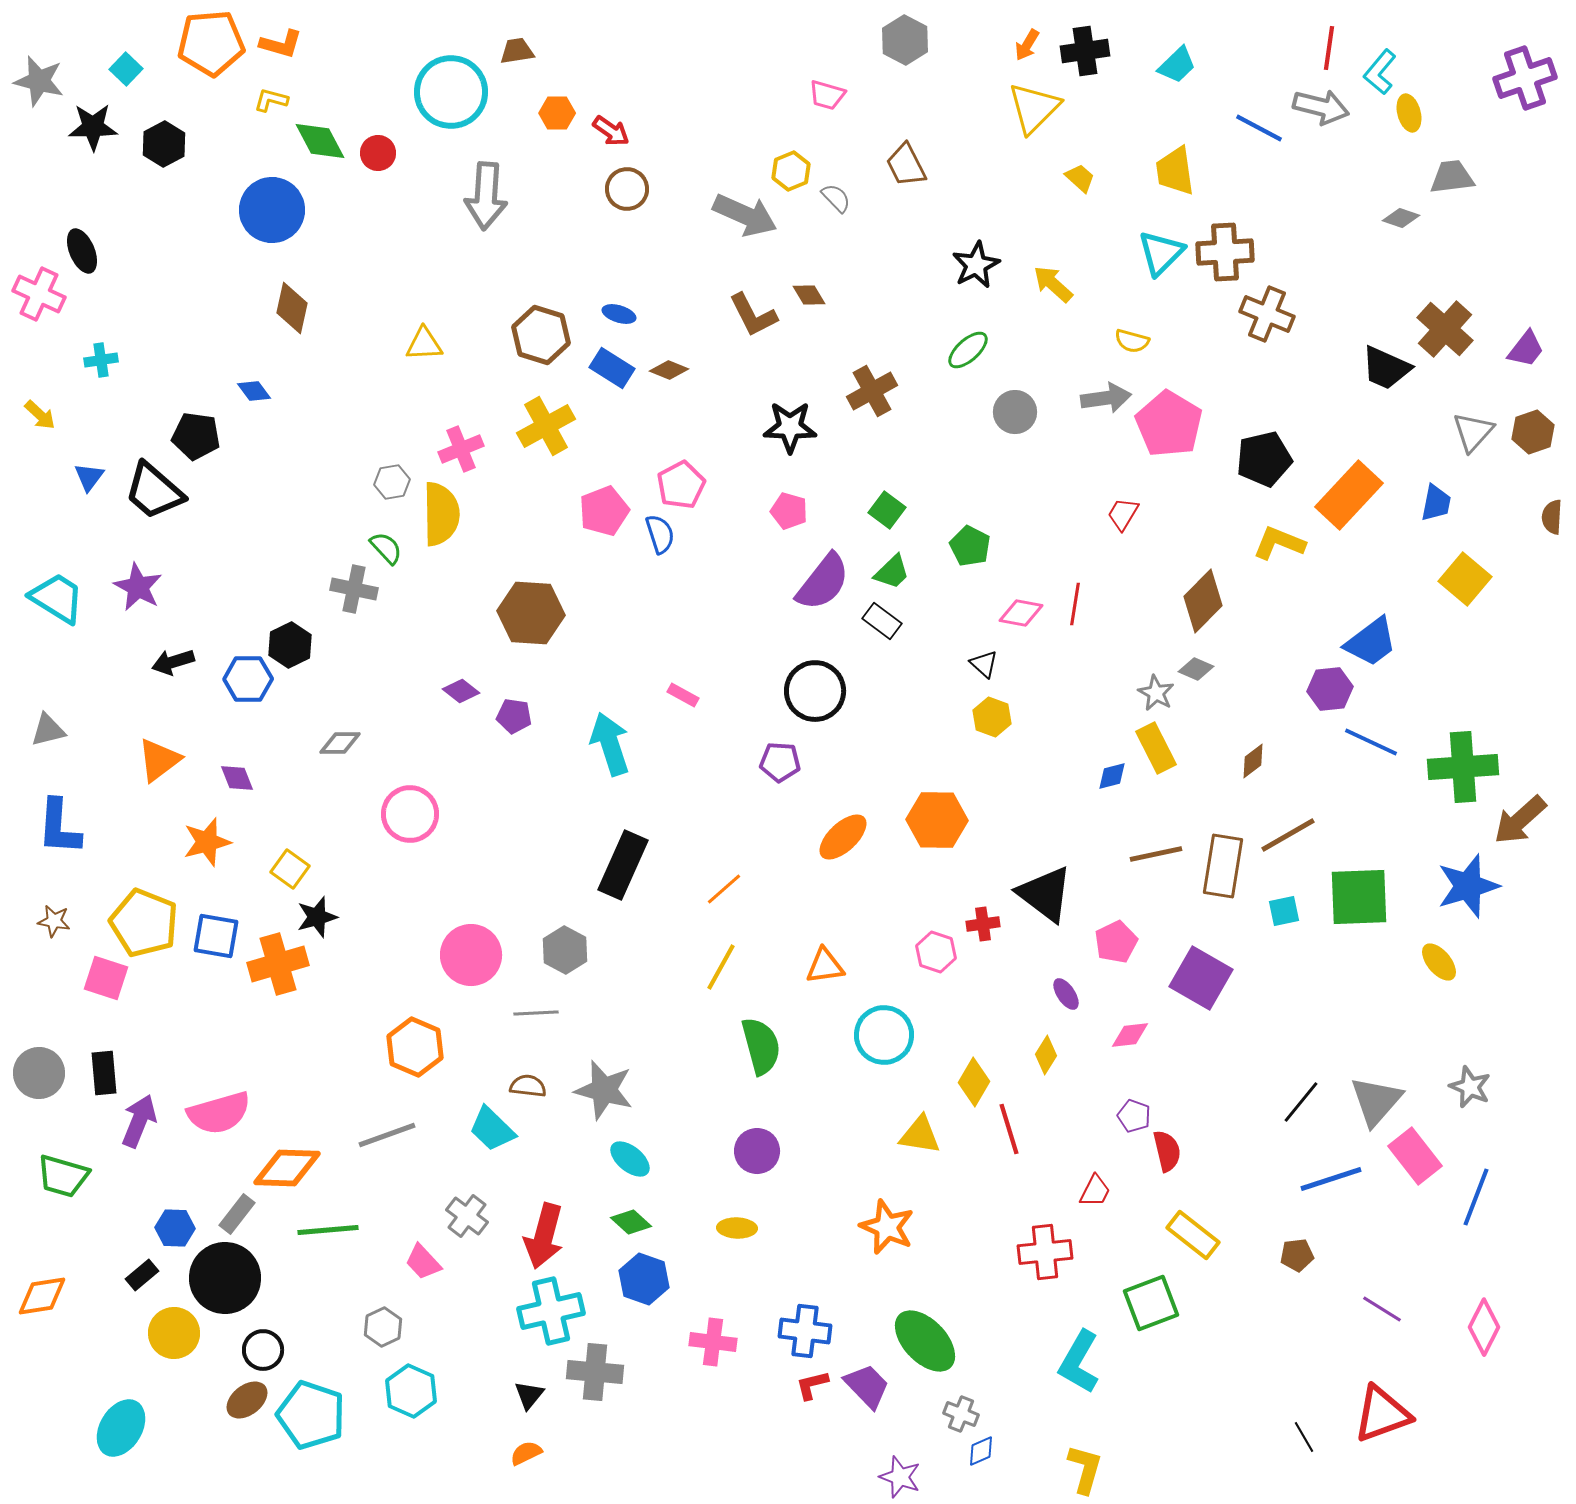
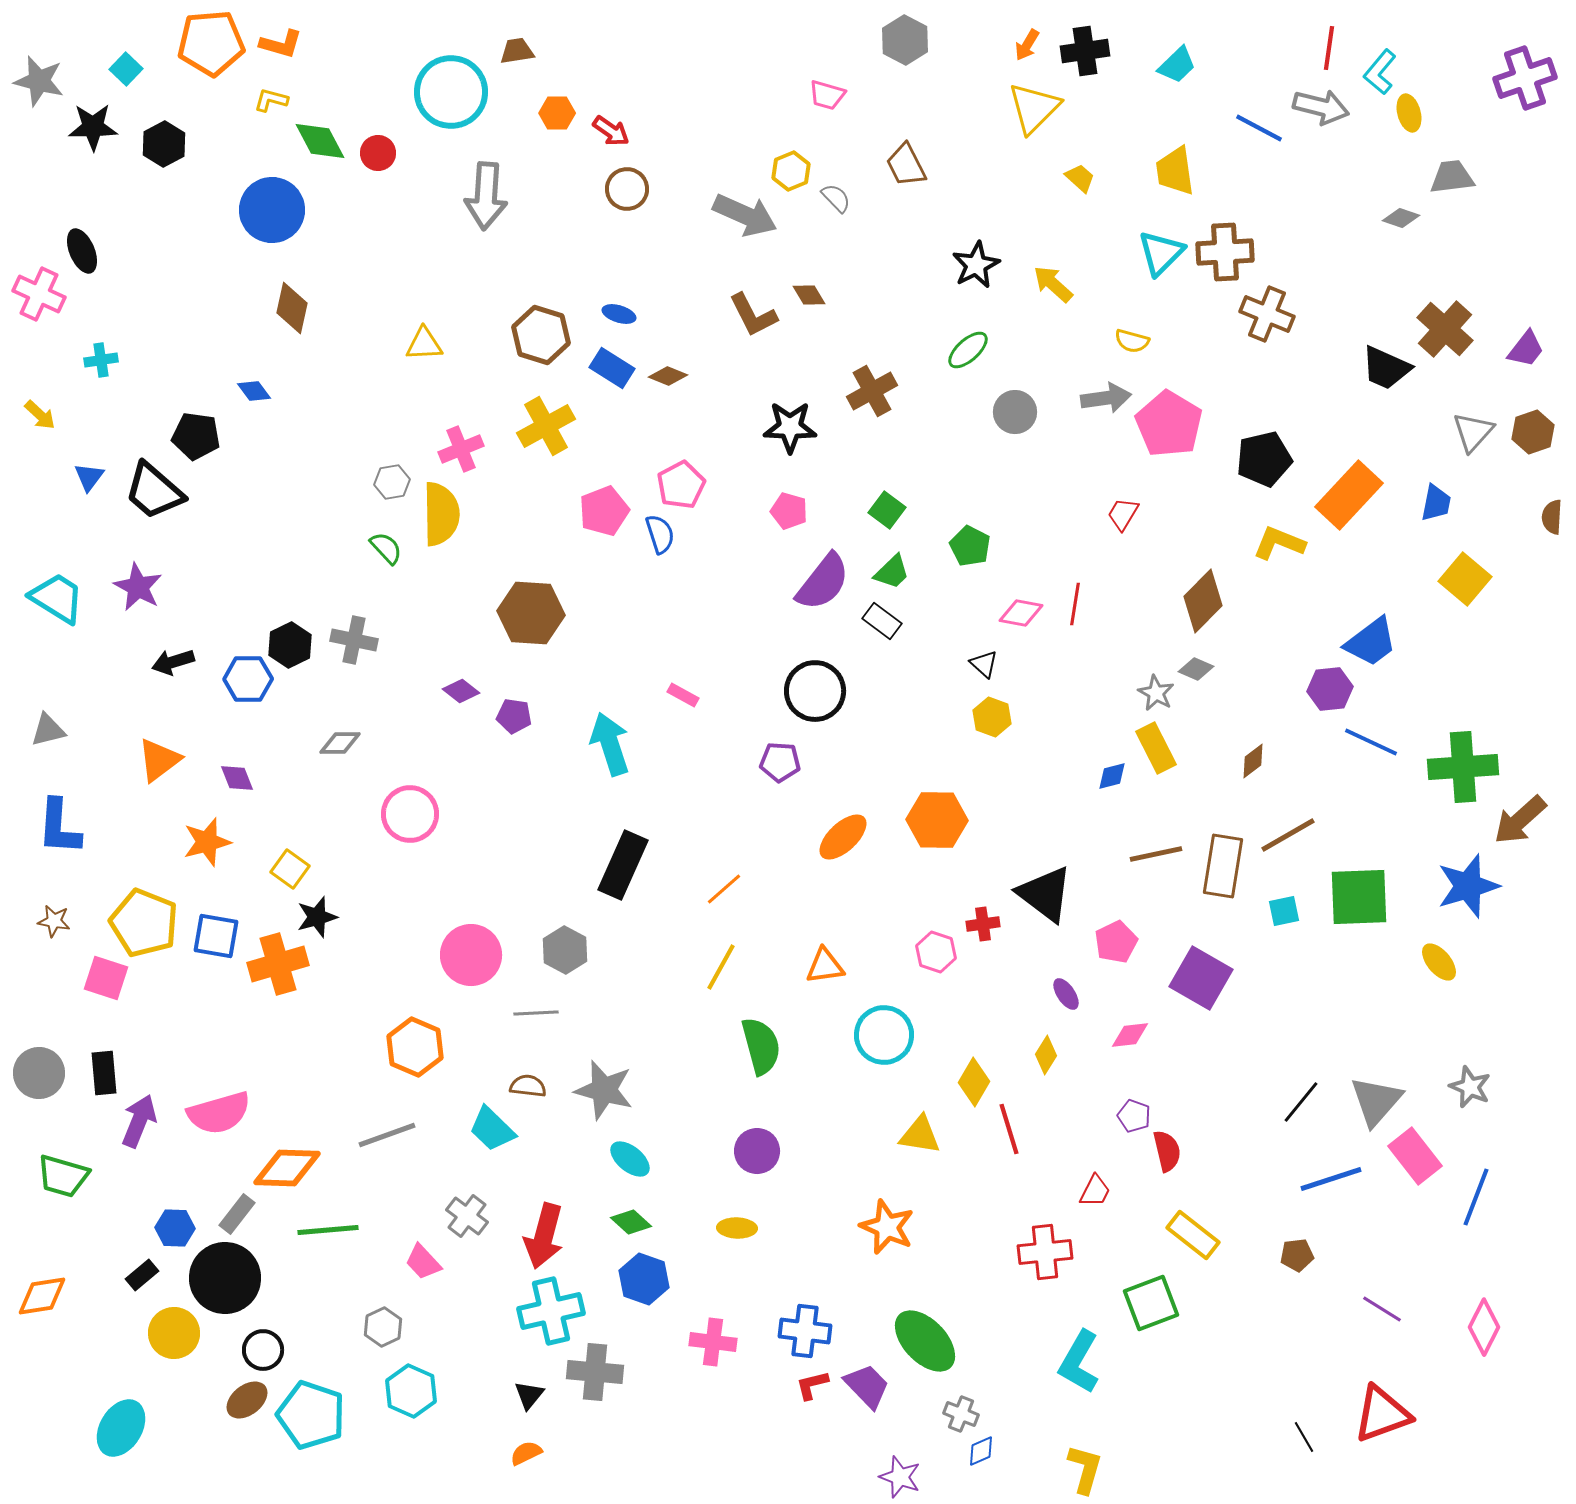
brown diamond at (669, 370): moved 1 px left, 6 px down
gray cross at (354, 589): moved 51 px down
